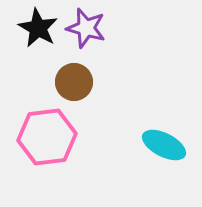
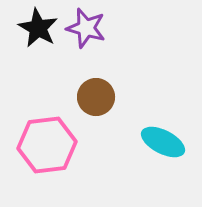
brown circle: moved 22 px right, 15 px down
pink hexagon: moved 8 px down
cyan ellipse: moved 1 px left, 3 px up
